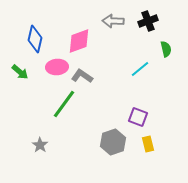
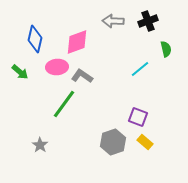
pink diamond: moved 2 px left, 1 px down
yellow rectangle: moved 3 px left, 2 px up; rotated 35 degrees counterclockwise
